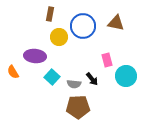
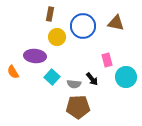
yellow circle: moved 2 px left
cyan circle: moved 1 px down
